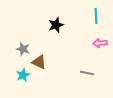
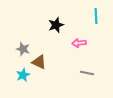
pink arrow: moved 21 px left
